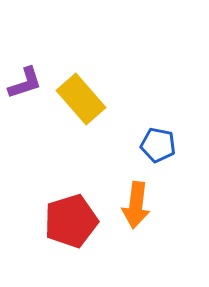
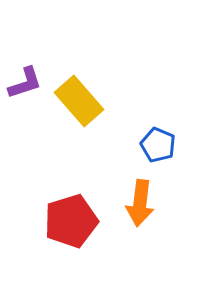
yellow rectangle: moved 2 px left, 2 px down
blue pentagon: rotated 12 degrees clockwise
orange arrow: moved 4 px right, 2 px up
